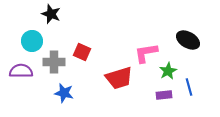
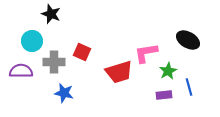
red trapezoid: moved 6 px up
